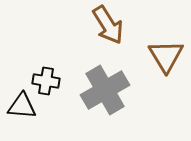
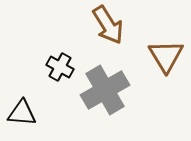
black cross: moved 14 px right, 14 px up; rotated 20 degrees clockwise
black triangle: moved 7 px down
